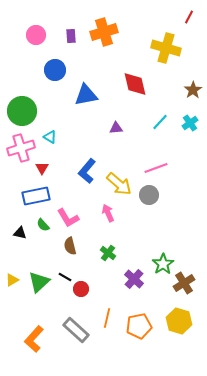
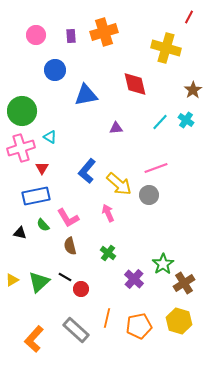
cyan cross: moved 4 px left, 3 px up; rotated 21 degrees counterclockwise
